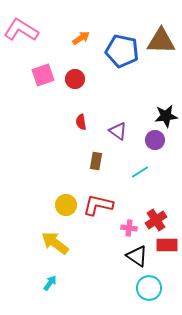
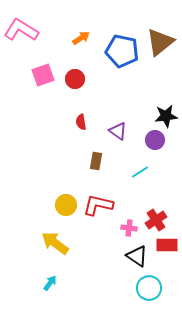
brown triangle: moved 1 px left, 1 px down; rotated 40 degrees counterclockwise
